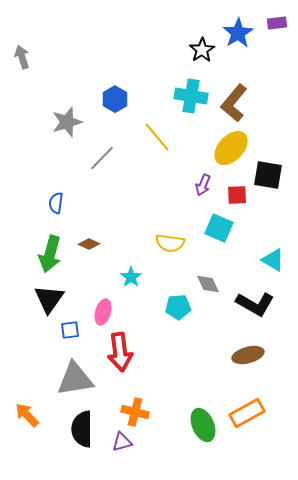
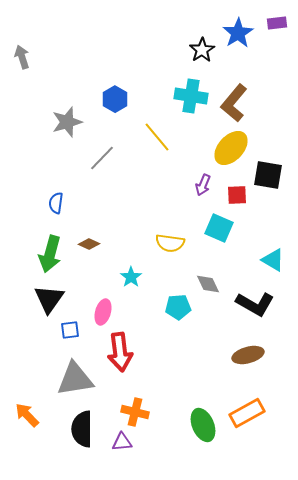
purple triangle: rotated 10 degrees clockwise
